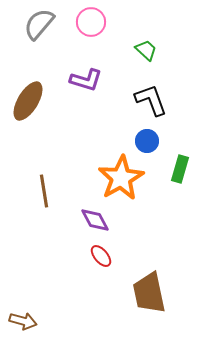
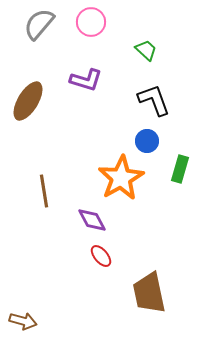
black L-shape: moved 3 px right
purple diamond: moved 3 px left
